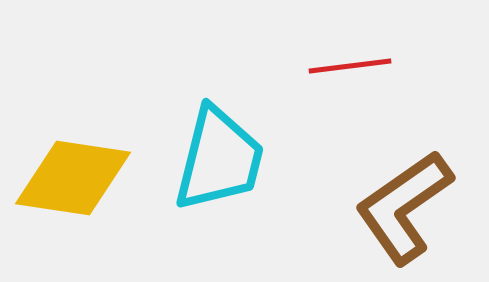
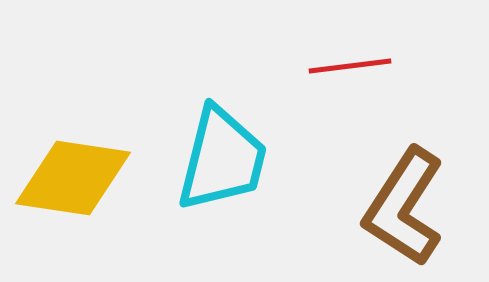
cyan trapezoid: moved 3 px right
brown L-shape: rotated 22 degrees counterclockwise
